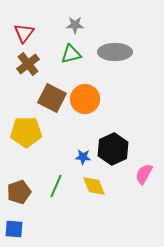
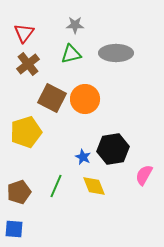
gray ellipse: moved 1 px right, 1 px down
yellow pentagon: rotated 16 degrees counterclockwise
black hexagon: rotated 16 degrees clockwise
blue star: rotated 21 degrees clockwise
pink semicircle: moved 1 px down
